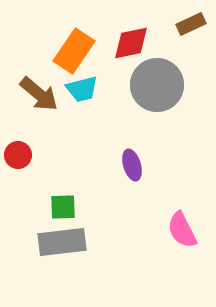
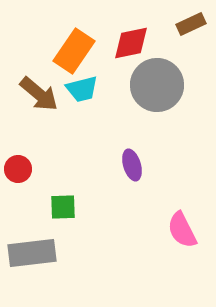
red circle: moved 14 px down
gray rectangle: moved 30 px left, 11 px down
